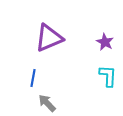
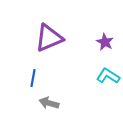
cyan L-shape: rotated 60 degrees counterclockwise
gray arrow: moved 2 px right; rotated 30 degrees counterclockwise
